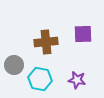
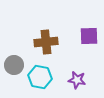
purple square: moved 6 px right, 2 px down
cyan hexagon: moved 2 px up
